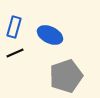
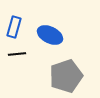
black line: moved 2 px right, 1 px down; rotated 18 degrees clockwise
